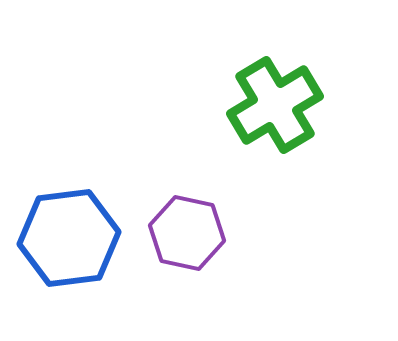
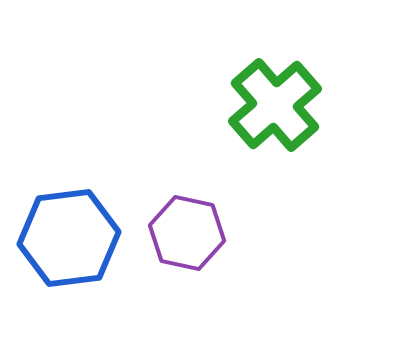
green cross: rotated 10 degrees counterclockwise
